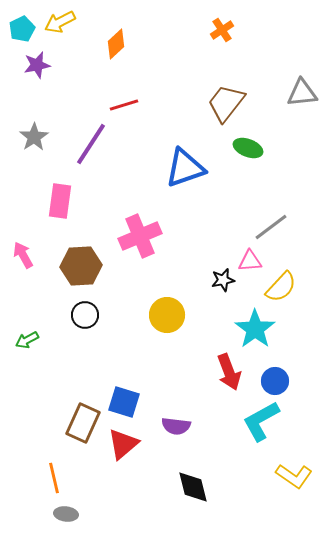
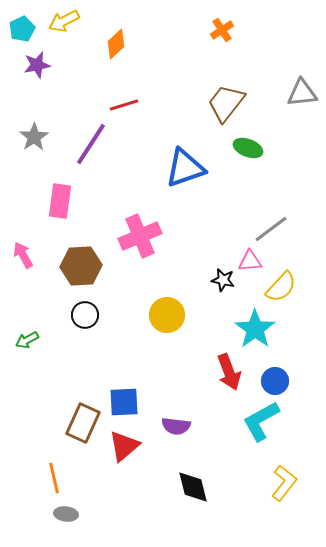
yellow arrow: moved 4 px right, 1 px up
gray line: moved 2 px down
black star: rotated 25 degrees clockwise
blue square: rotated 20 degrees counterclockwise
red triangle: moved 1 px right, 2 px down
yellow L-shape: moved 10 px left, 7 px down; rotated 87 degrees counterclockwise
